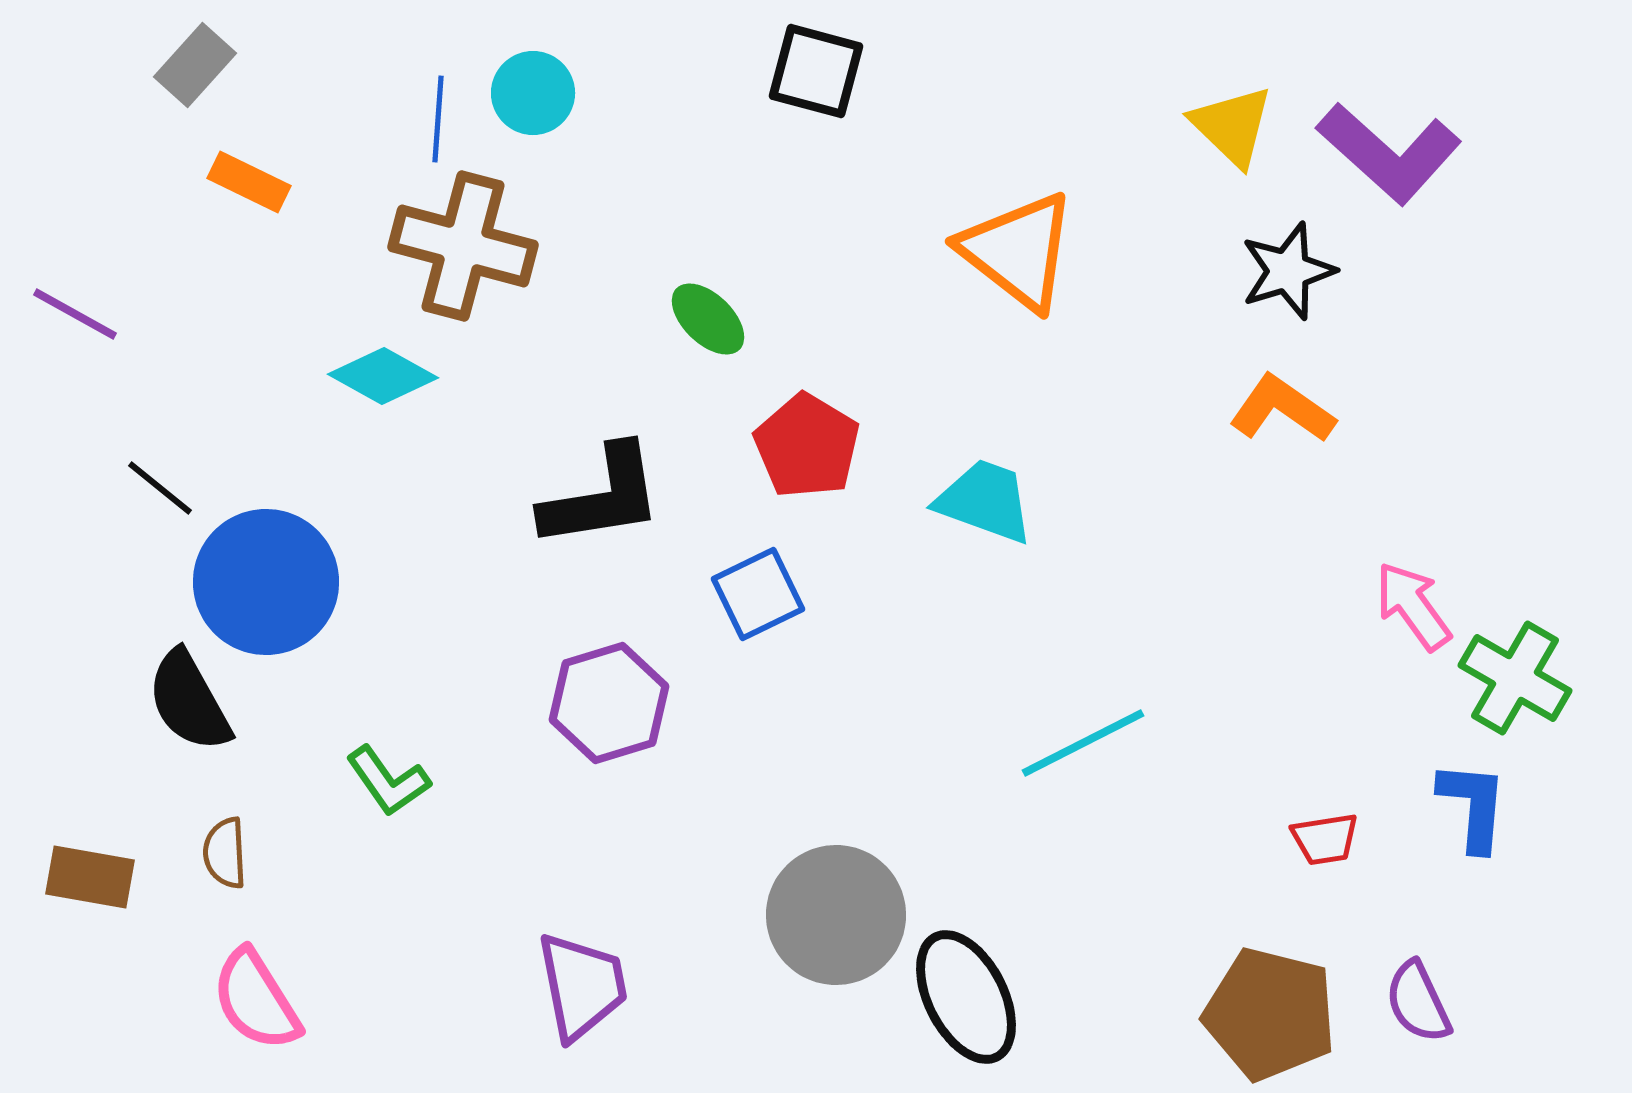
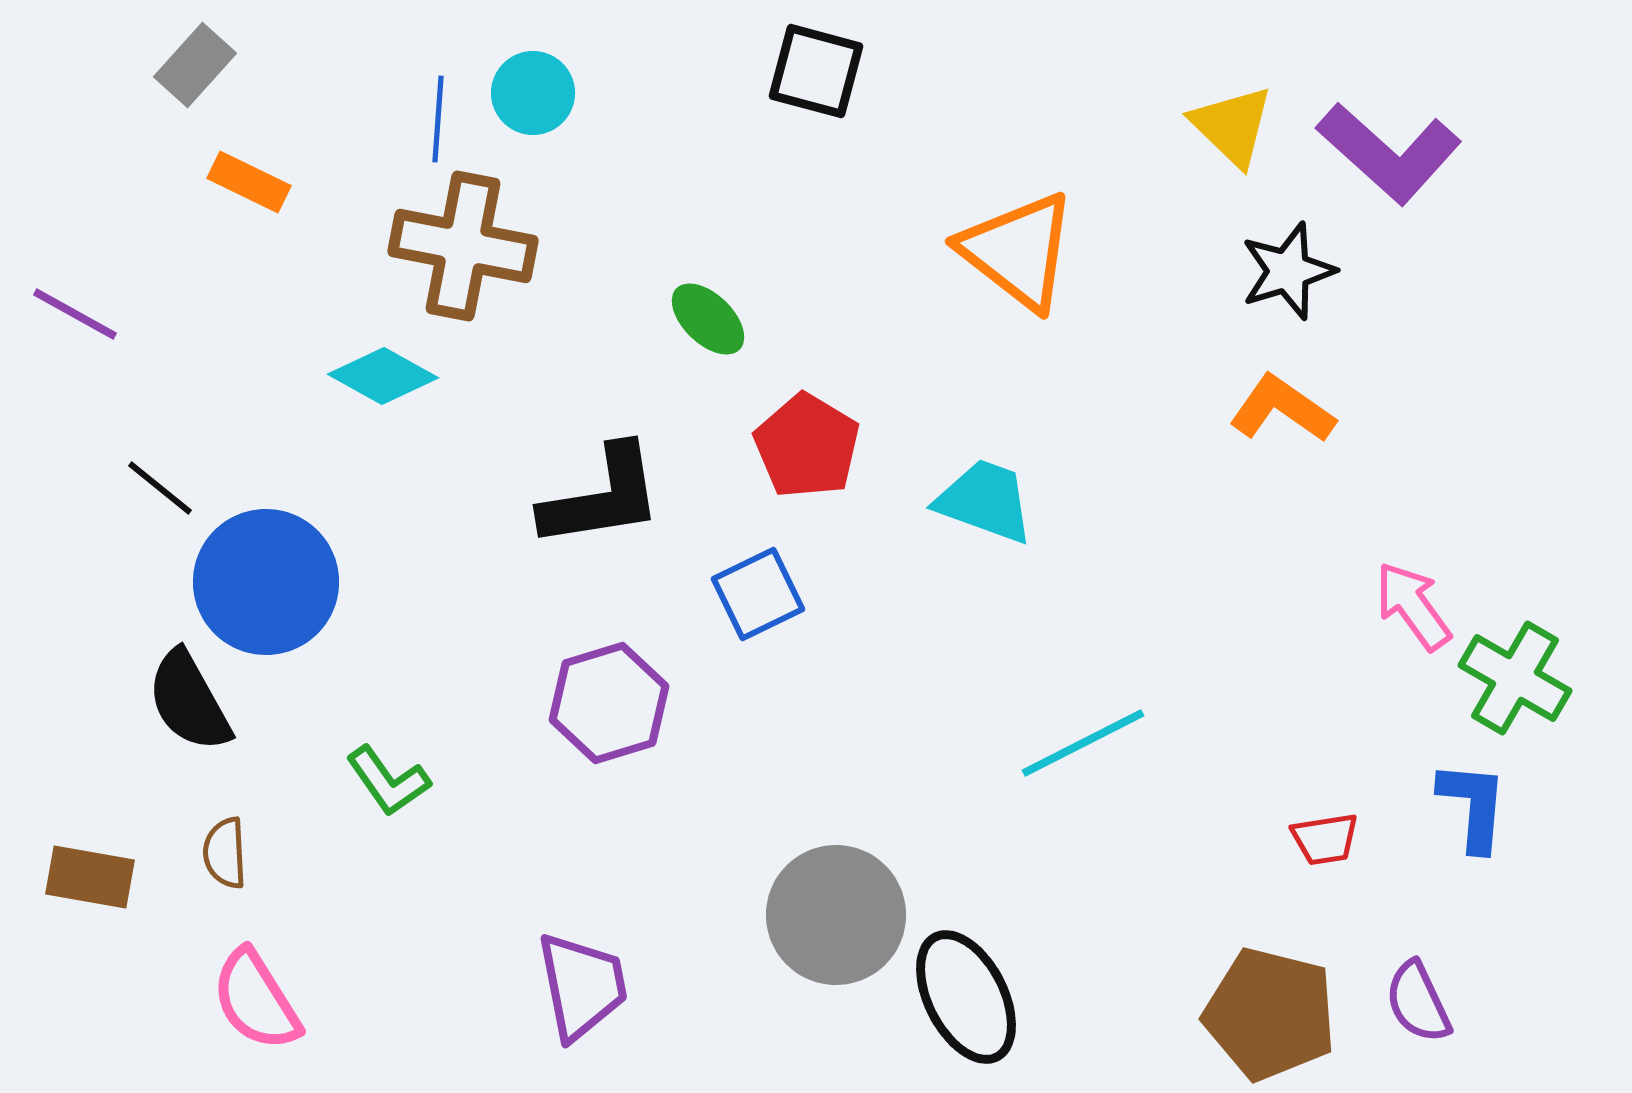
brown cross: rotated 4 degrees counterclockwise
